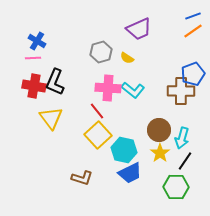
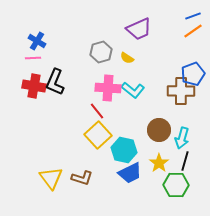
yellow triangle: moved 60 px down
yellow star: moved 1 px left, 10 px down
black line: rotated 18 degrees counterclockwise
green hexagon: moved 2 px up
